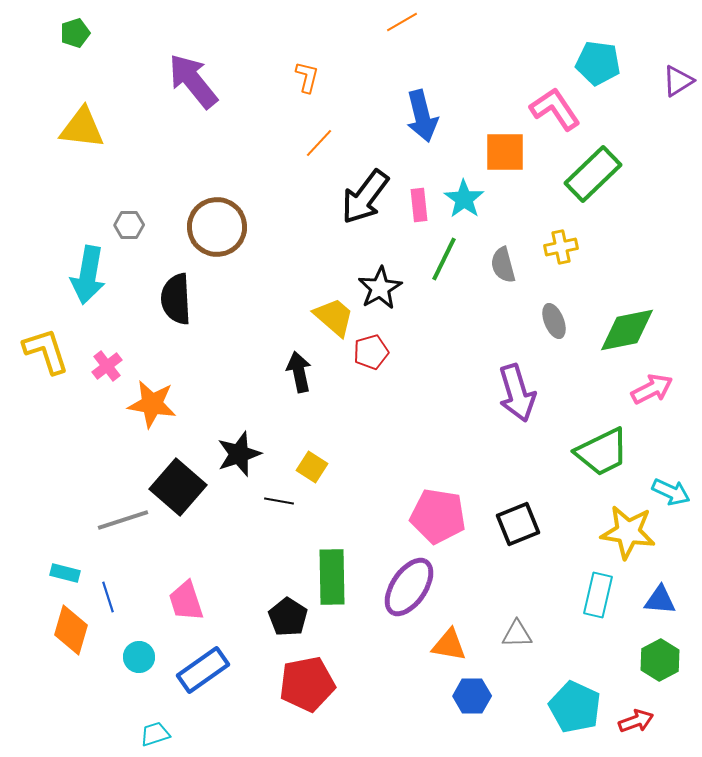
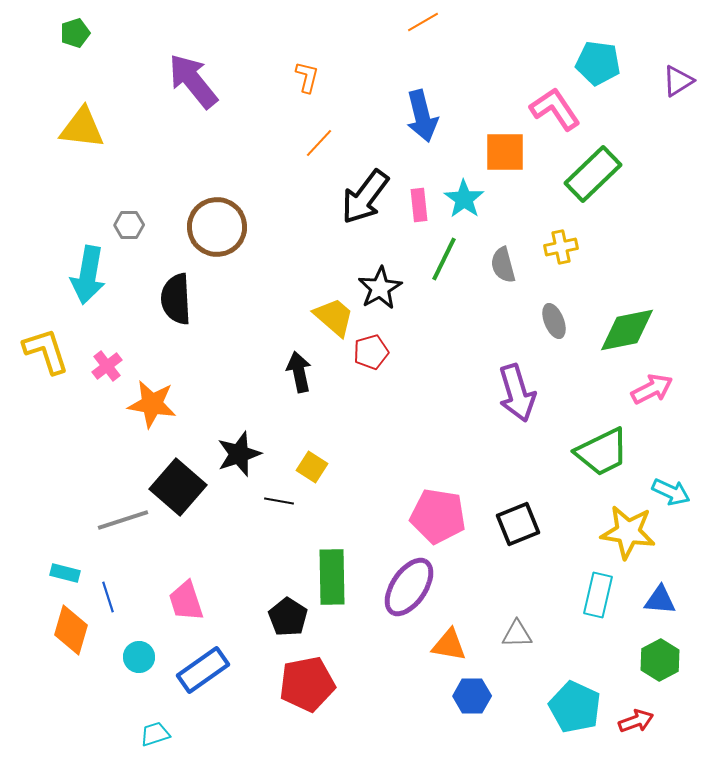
orange line at (402, 22): moved 21 px right
